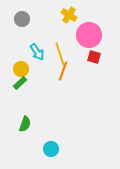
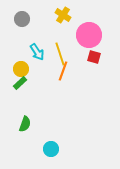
yellow cross: moved 6 px left
